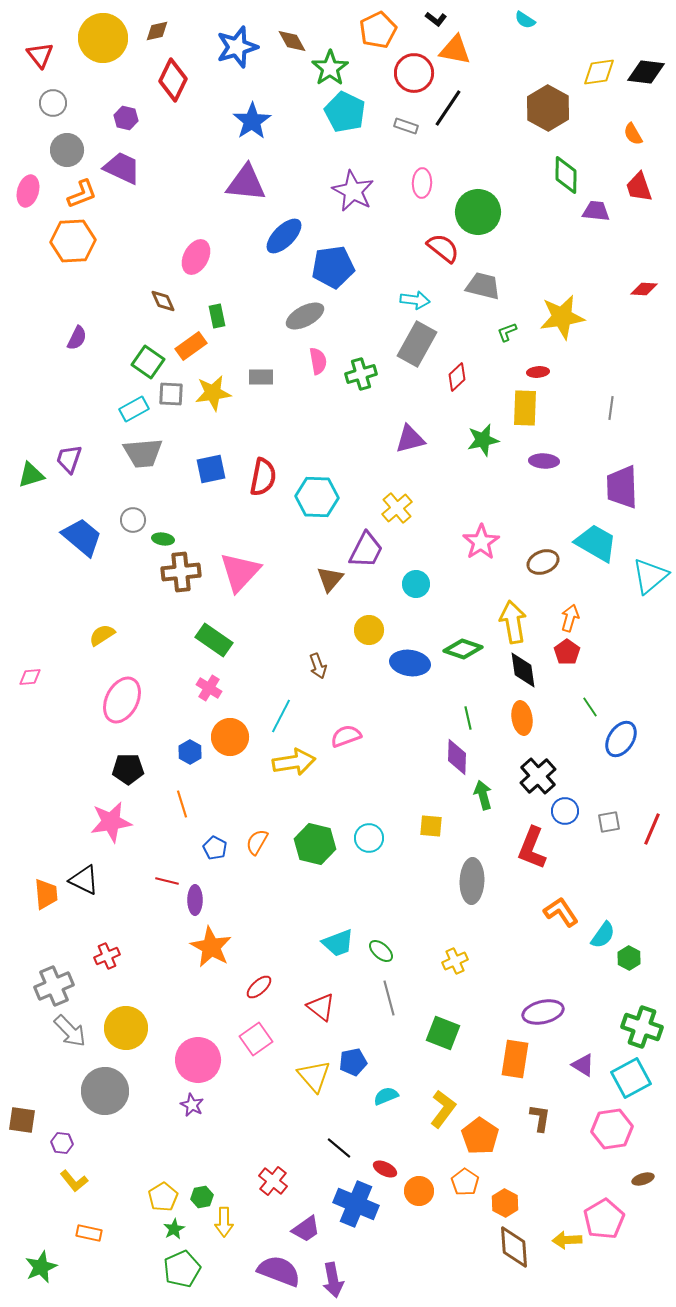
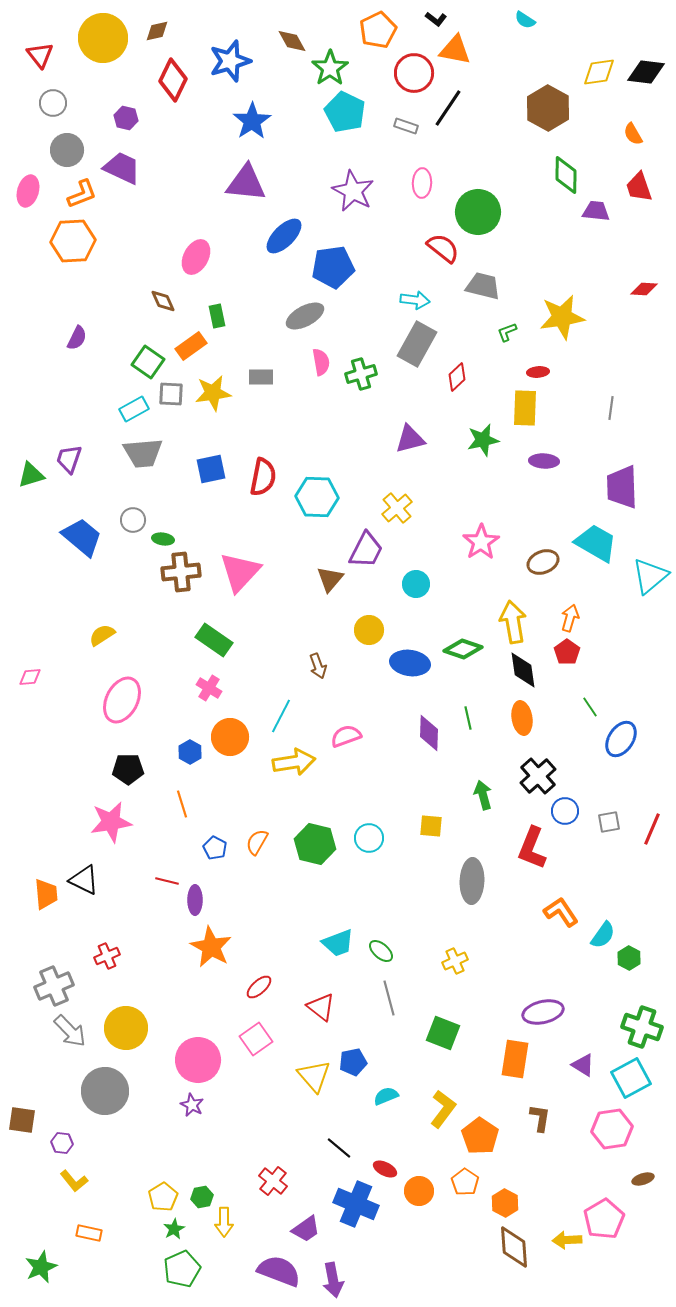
blue star at (237, 47): moved 7 px left, 14 px down
pink semicircle at (318, 361): moved 3 px right, 1 px down
purple diamond at (457, 757): moved 28 px left, 24 px up
